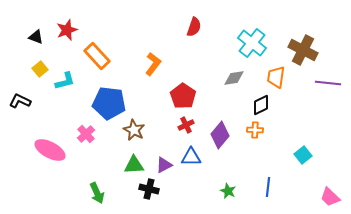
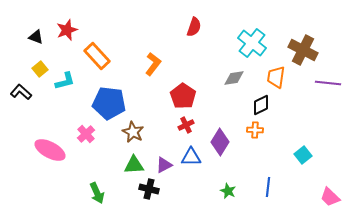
black L-shape: moved 1 px right, 9 px up; rotated 15 degrees clockwise
brown star: moved 1 px left, 2 px down
purple diamond: moved 7 px down; rotated 8 degrees counterclockwise
